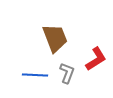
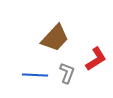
brown trapezoid: rotated 64 degrees clockwise
